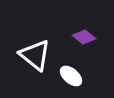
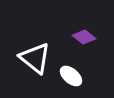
white triangle: moved 3 px down
